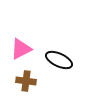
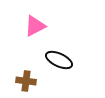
pink triangle: moved 14 px right, 23 px up
